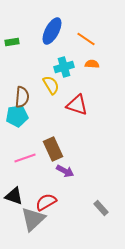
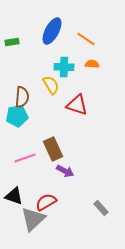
cyan cross: rotated 18 degrees clockwise
